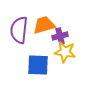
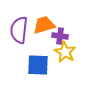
purple cross: rotated 21 degrees clockwise
yellow star: rotated 20 degrees clockwise
